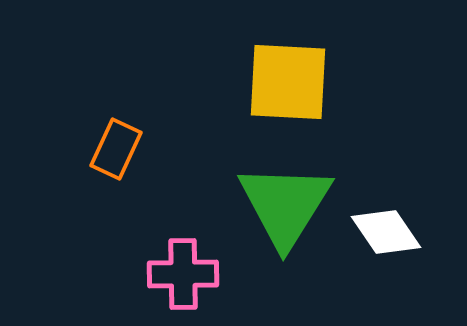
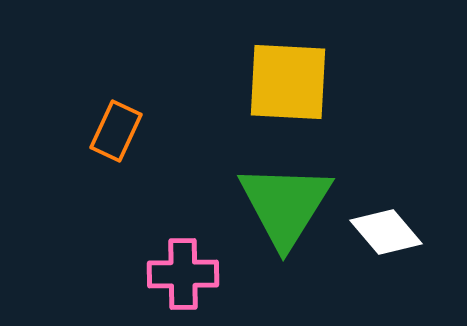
orange rectangle: moved 18 px up
white diamond: rotated 6 degrees counterclockwise
